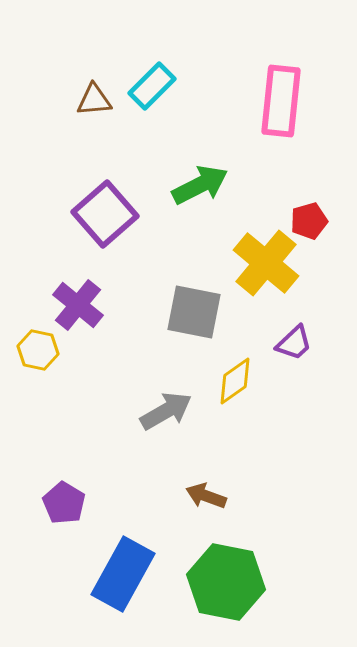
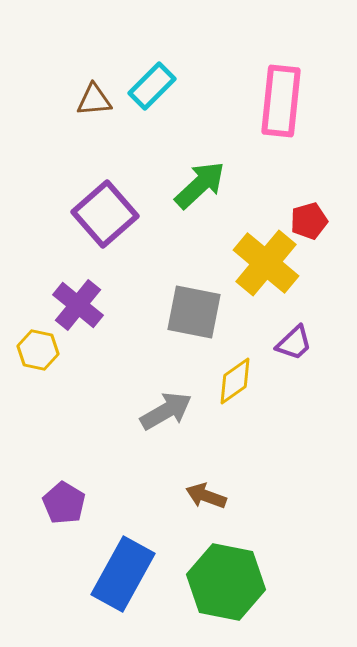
green arrow: rotated 16 degrees counterclockwise
